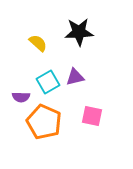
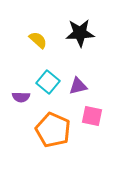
black star: moved 1 px right, 1 px down
yellow semicircle: moved 3 px up
purple triangle: moved 3 px right, 9 px down
cyan square: rotated 20 degrees counterclockwise
orange pentagon: moved 9 px right, 8 px down
